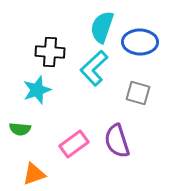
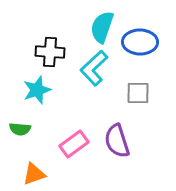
gray square: rotated 15 degrees counterclockwise
